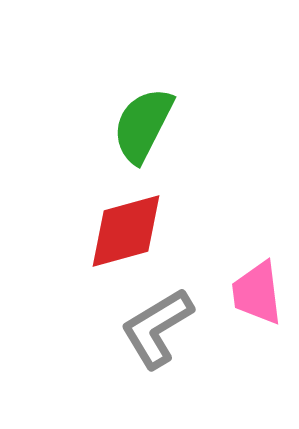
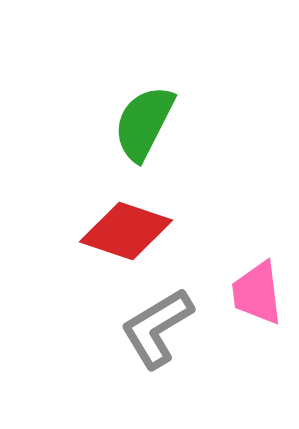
green semicircle: moved 1 px right, 2 px up
red diamond: rotated 34 degrees clockwise
